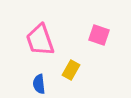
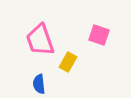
yellow rectangle: moved 3 px left, 8 px up
